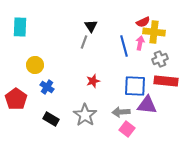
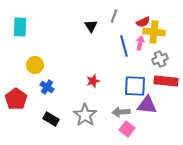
gray line: moved 30 px right, 26 px up
